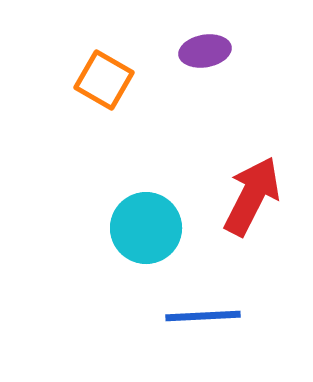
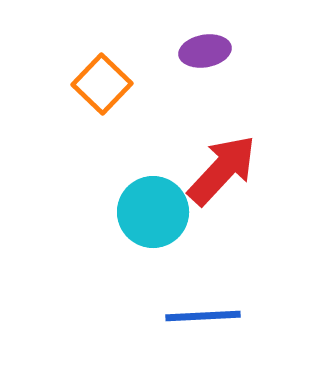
orange square: moved 2 px left, 4 px down; rotated 14 degrees clockwise
red arrow: moved 30 px left, 26 px up; rotated 16 degrees clockwise
cyan circle: moved 7 px right, 16 px up
